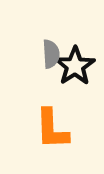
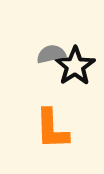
gray semicircle: rotated 100 degrees counterclockwise
